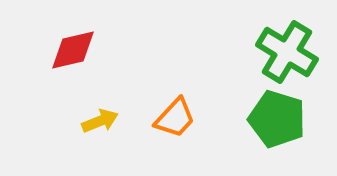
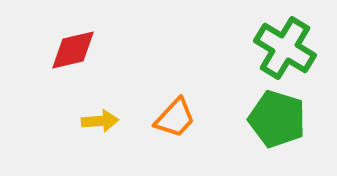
green cross: moved 2 px left, 4 px up
yellow arrow: rotated 18 degrees clockwise
